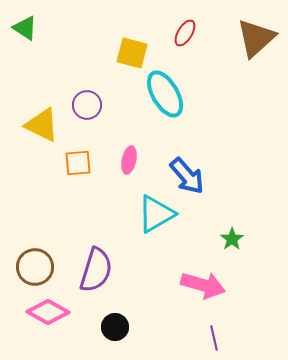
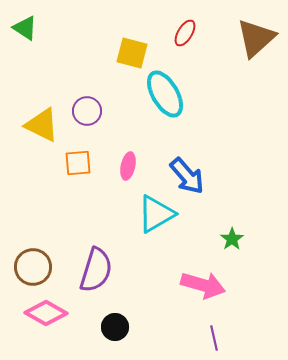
purple circle: moved 6 px down
pink ellipse: moved 1 px left, 6 px down
brown circle: moved 2 px left
pink diamond: moved 2 px left, 1 px down
